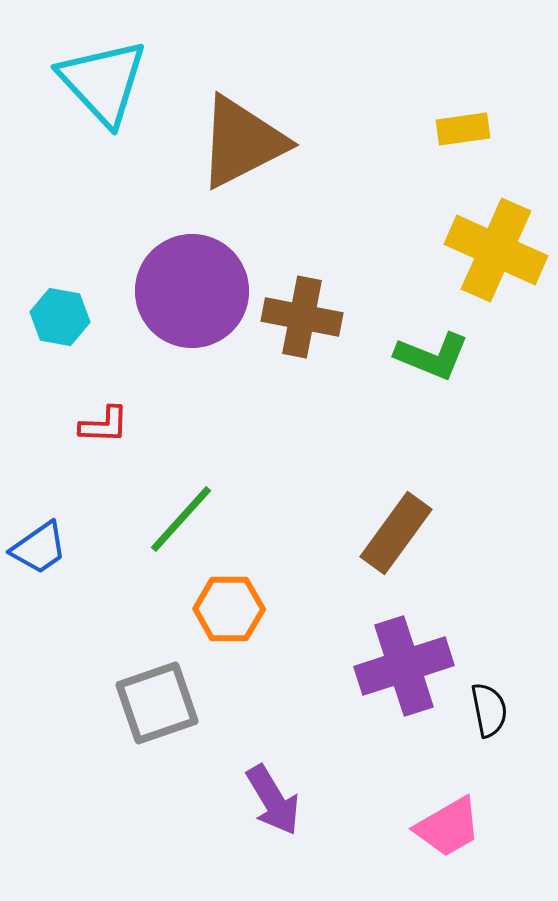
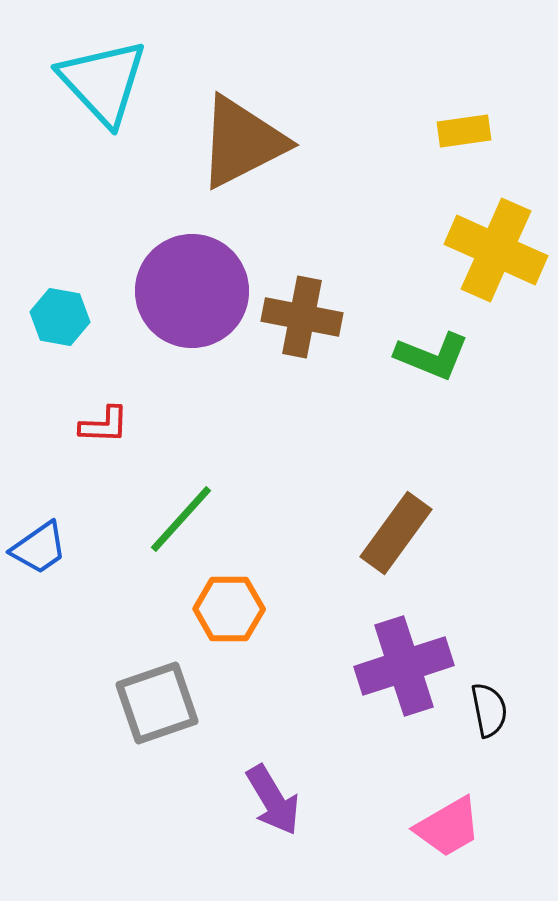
yellow rectangle: moved 1 px right, 2 px down
